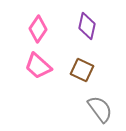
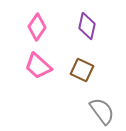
pink diamond: moved 1 px left, 2 px up
gray semicircle: moved 2 px right, 2 px down
